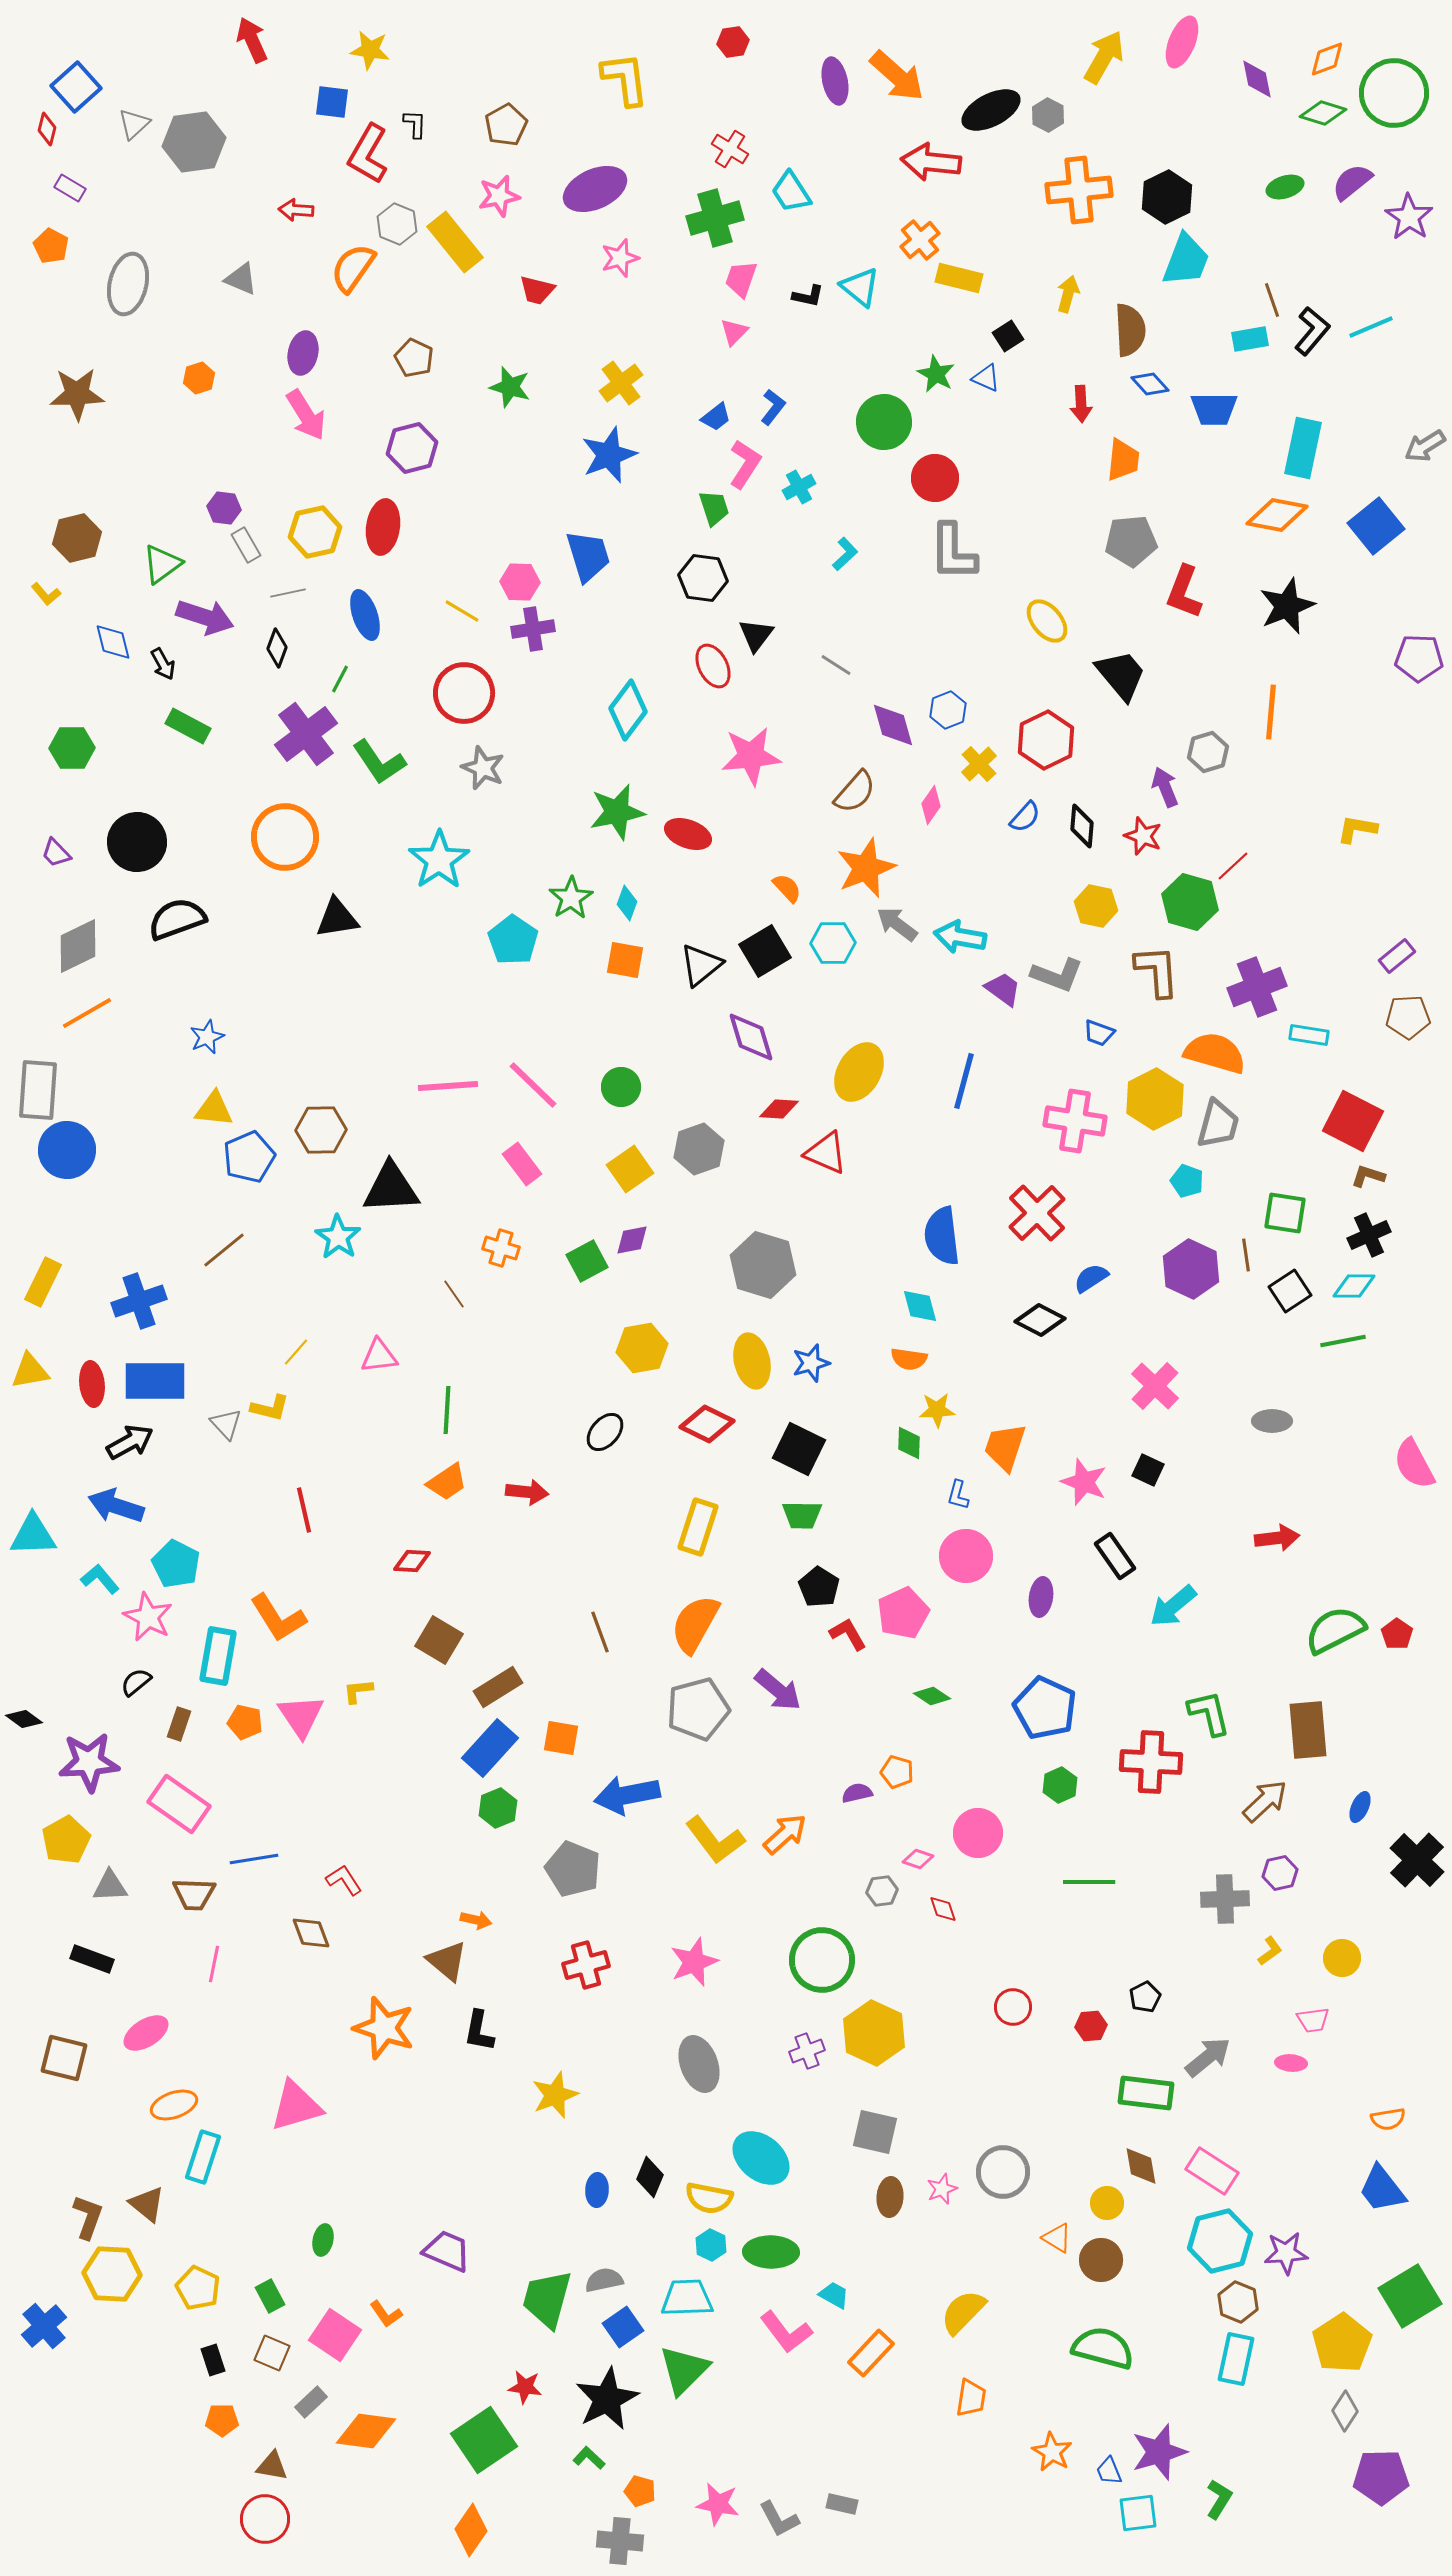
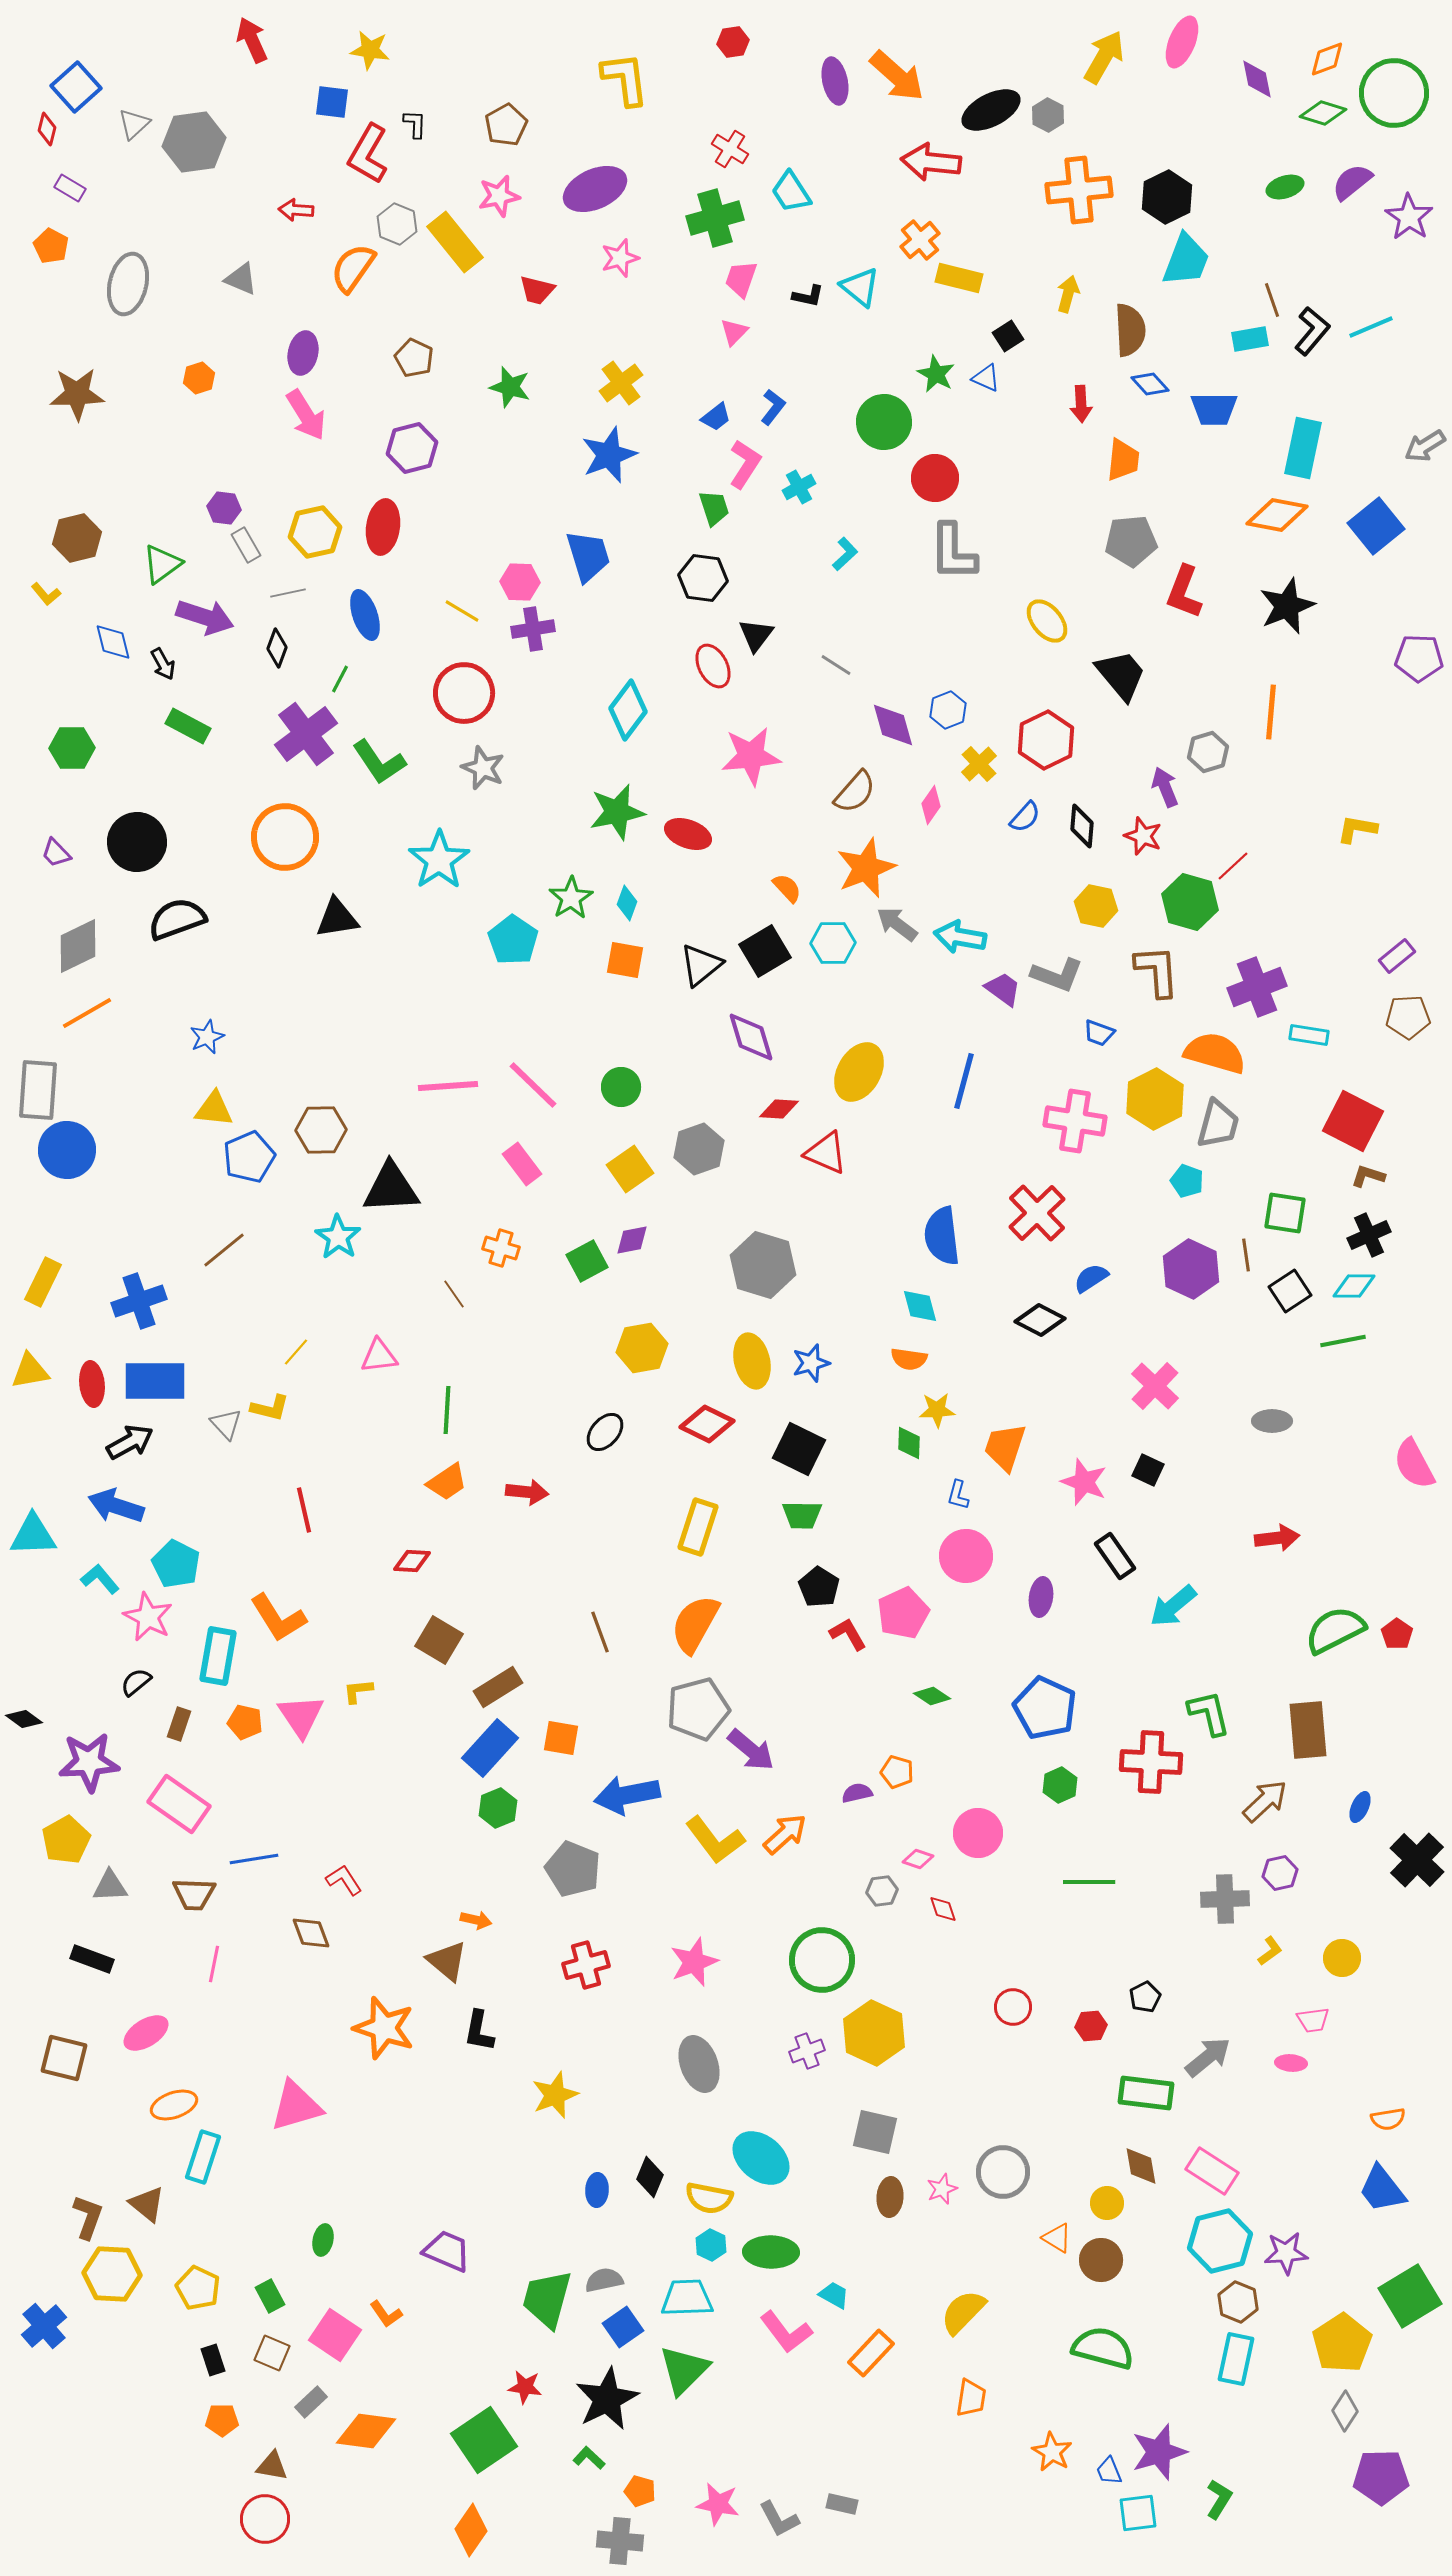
purple arrow at (778, 1690): moved 27 px left, 60 px down
